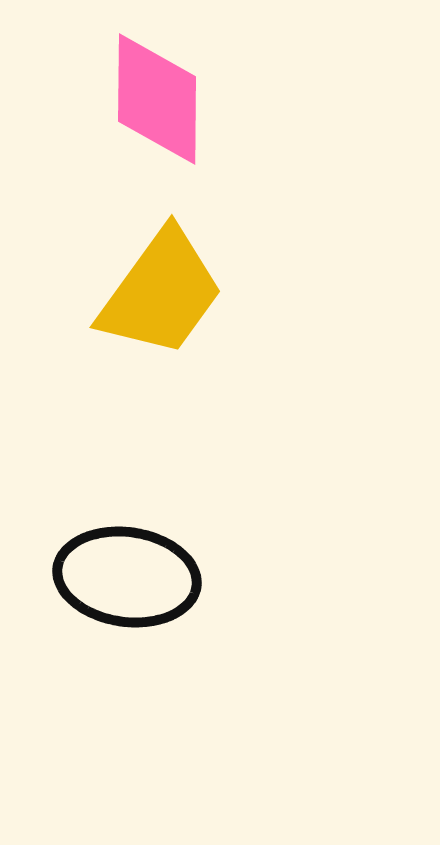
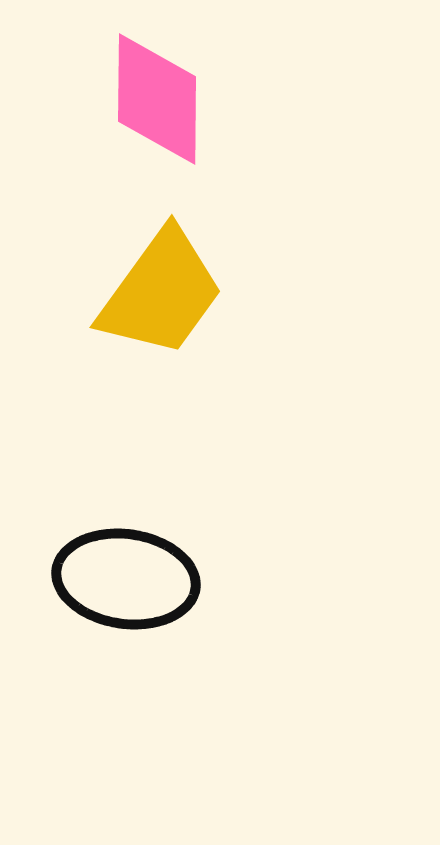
black ellipse: moved 1 px left, 2 px down
